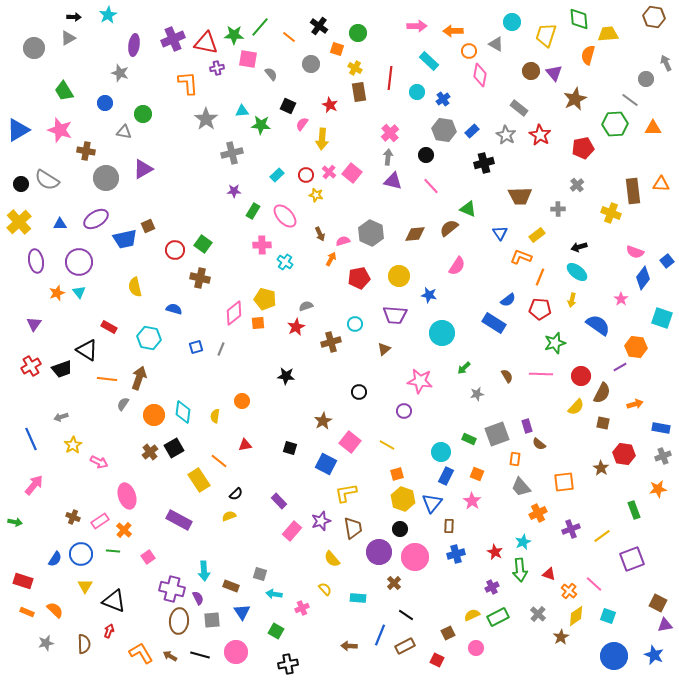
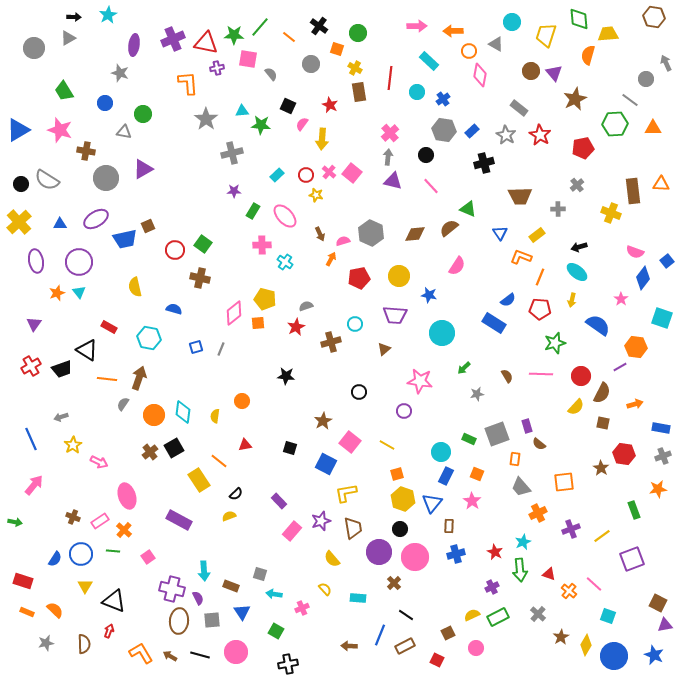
yellow diamond at (576, 616): moved 10 px right, 29 px down; rotated 25 degrees counterclockwise
